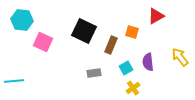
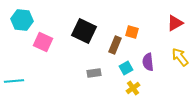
red triangle: moved 19 px right, 7 px down
brown rectangle: moved 4 px right
